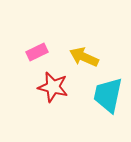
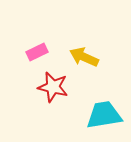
cyan trapezoid: moved 4 px left, 20 px down; rotated 69 degrees clockwise
